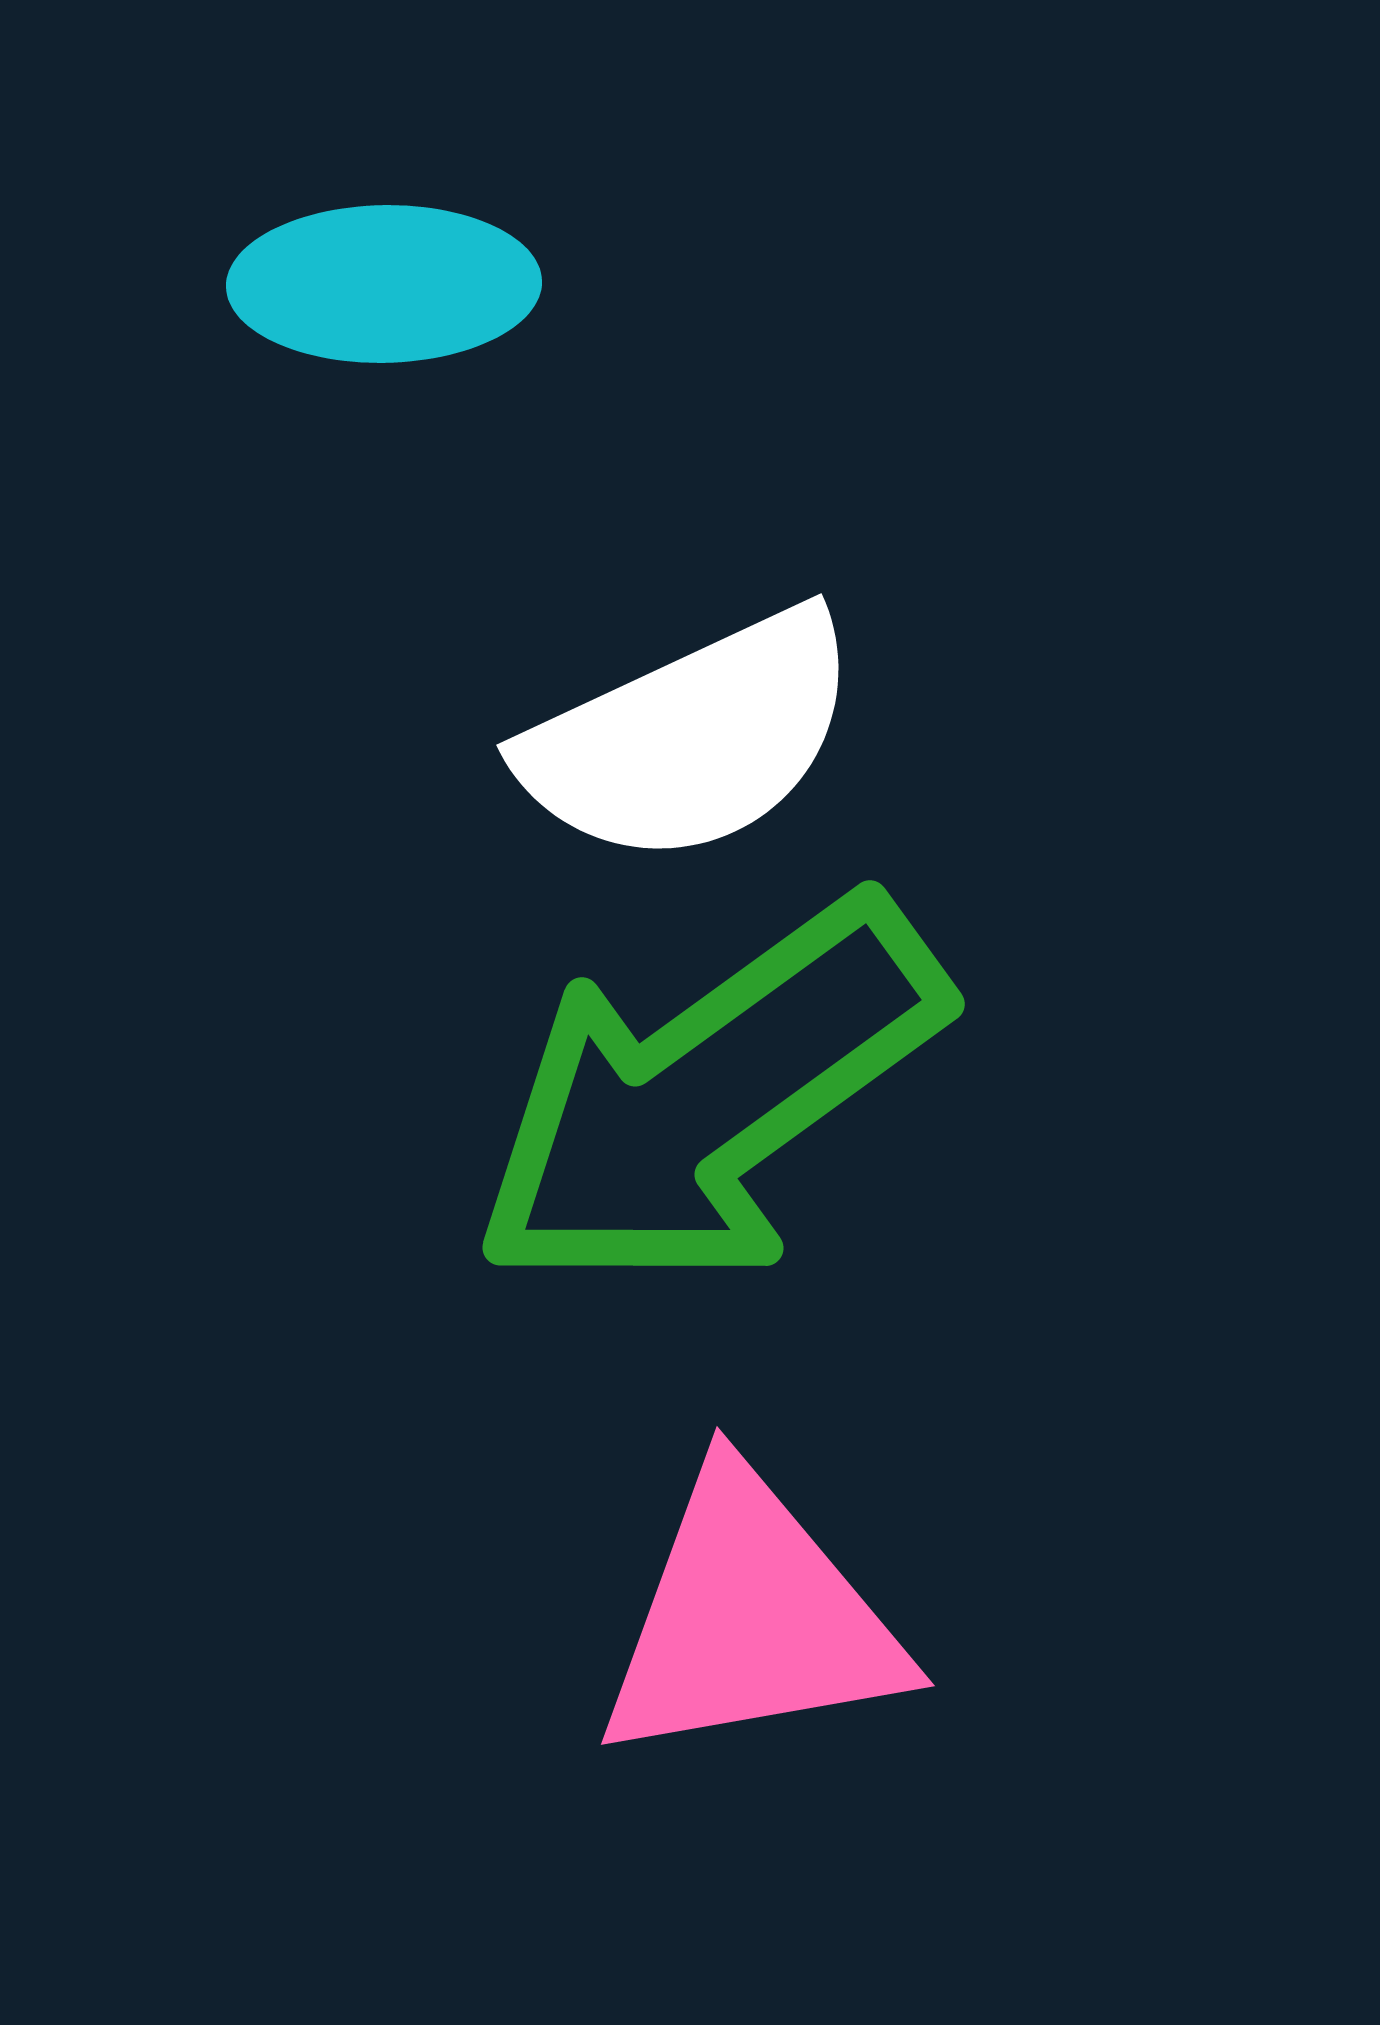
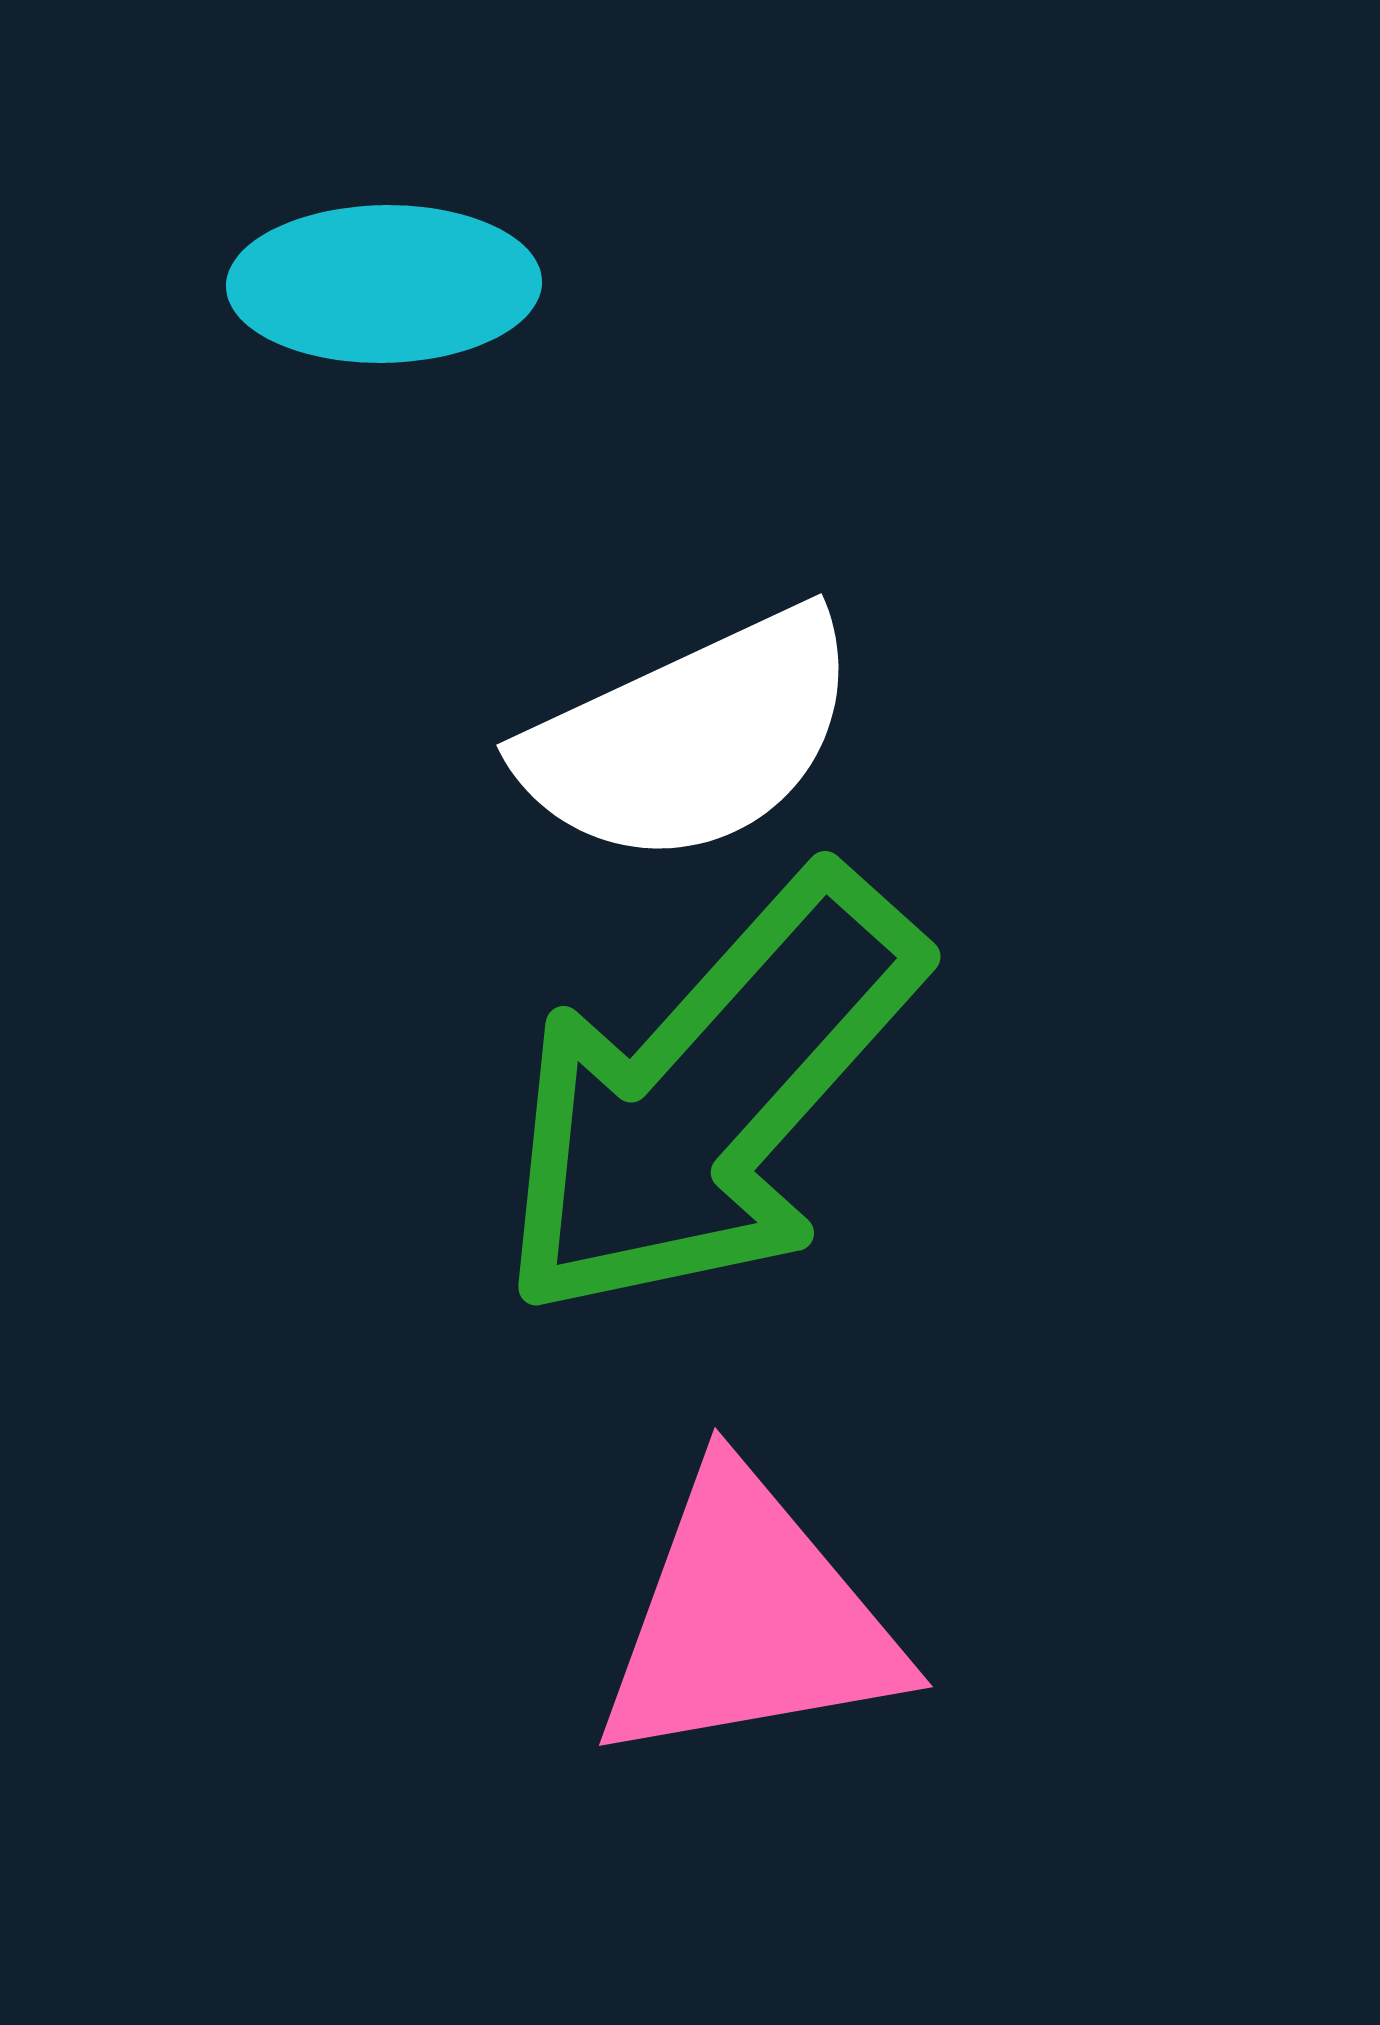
green arrow: rotated 12 degrees counterclockwise
pink triangle: moved 2 px left, 1 px down
